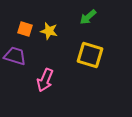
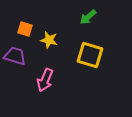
yellow star: moved 9 px down
